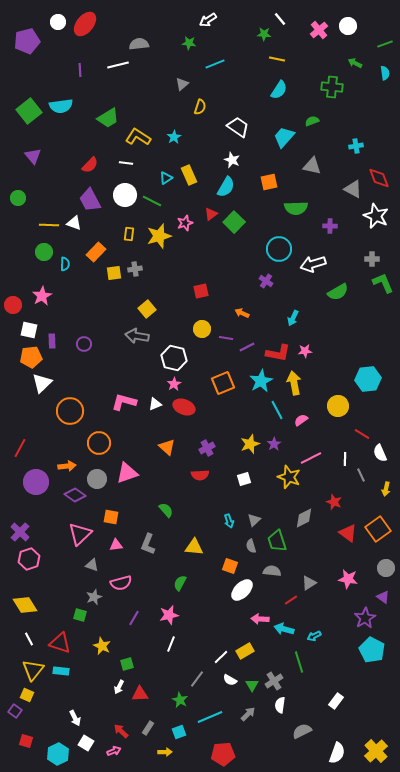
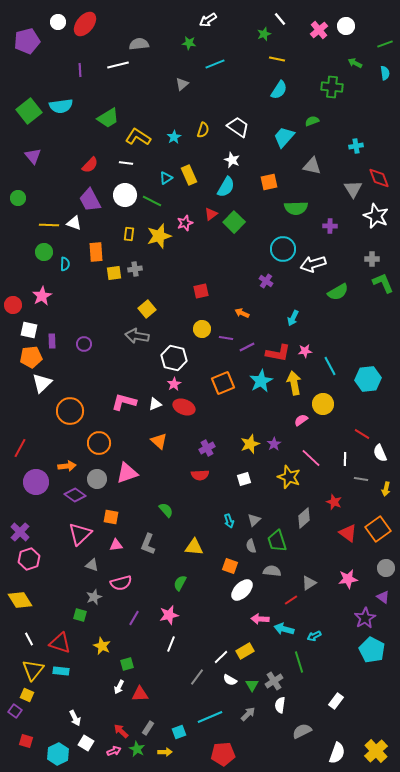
white circle at (348, 26): moved 2 px left
green star at (264, 34): rotated 24 degrees counterclockwise
yellow semicircle at (200, 107): moved 3 px right, 23 px down
gray triangle at (353, 189): rotated 30 degrees clockwise
cyan circle at (279, 249): moved 4 px right
orange rectangle at (96, 252): rotated 48 degrees counterclockwise
yellow circle at (338, 406): moved 15 px left, 2 px up
cyan line at (277, 410): moved 53 px right, 44 px up
orange triangle at (167, 447): moved 8 px left, 6 px up
pink line at (311, 458): rotated 70 degrees clockwise
gray line at (361, 475): moved 4 px down; rotated 56 degrees counterclockwise
gray diamond at (304, 518): rotated 15 degrees counterclockwise
pink star at (348, 579): rotated 18 degrees counterclockwise
yellow diamond at (25, 605): moved 5 px left, 5 px up
gray line at (197, 679): moved 2 px up
green star at (180, 700): moved 43 px left, 49 px down
